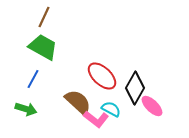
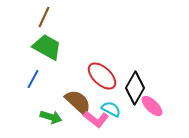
green trapezoid: moved 4 px right
green arrow: moved 25 px right, 8 px down
